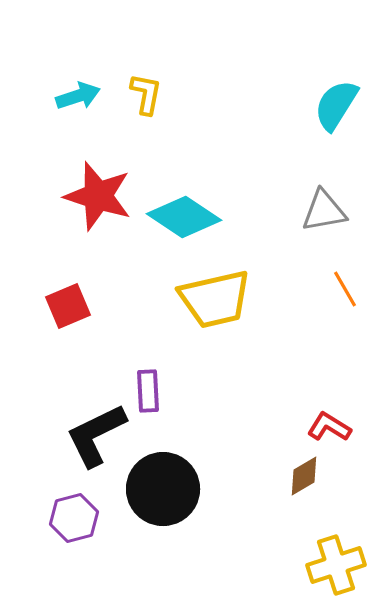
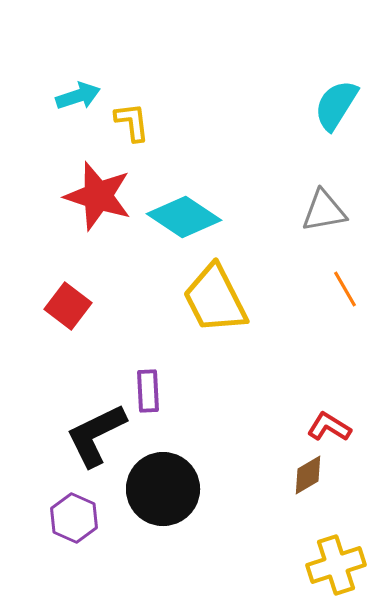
yellow L-shape: moved 14 px left, 28 px down; rotated 18 degrees counterclockwise
yellow trapezoid: rotated 76 degrees clockwise
red square: rotated 30 degrees counterclockwise
brown diamond: moved 4 px right, 1 px up
purple hexagon: rotated 21 degrees counterclockwise
